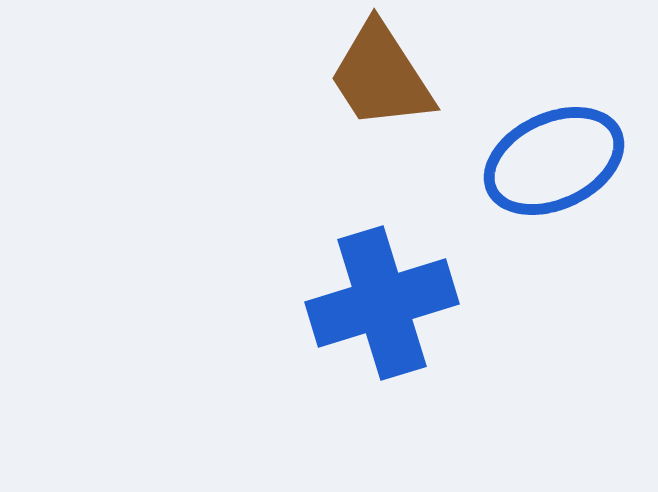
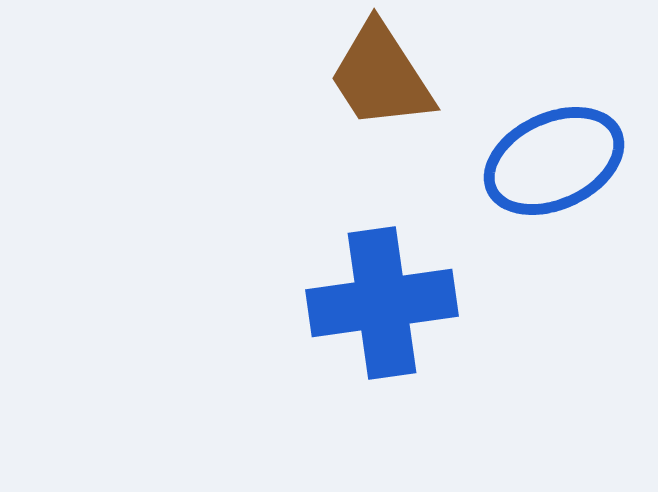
blue cross: rotated 9 degrees clockwise
